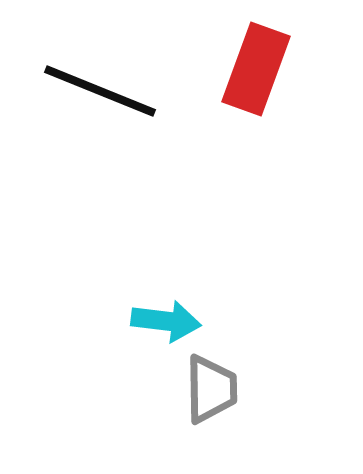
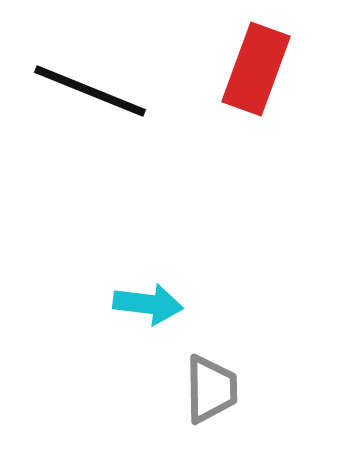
black line: moved 10 px left
cyan arrow: moved 18 px left, 17 px up
